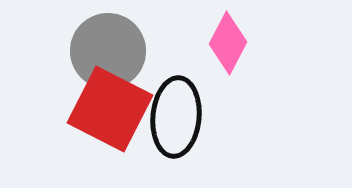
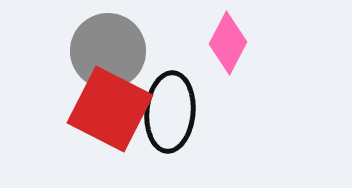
black ellipse: moved 6 px left, 5 px up
